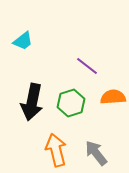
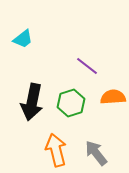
cyan trapezoid: moved 2 px up
